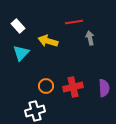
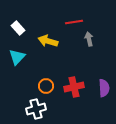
white rectangle: moved 2 px down
gray arrow: moved 1 px left, 1 px down
cyan triangle: moved 4 px left, 4 px down
red cross: moved 1 px right
white cross: moved 1 px right, 2 px up
